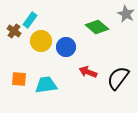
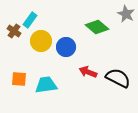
black semicircle: rotated 80 degrees clockwise
